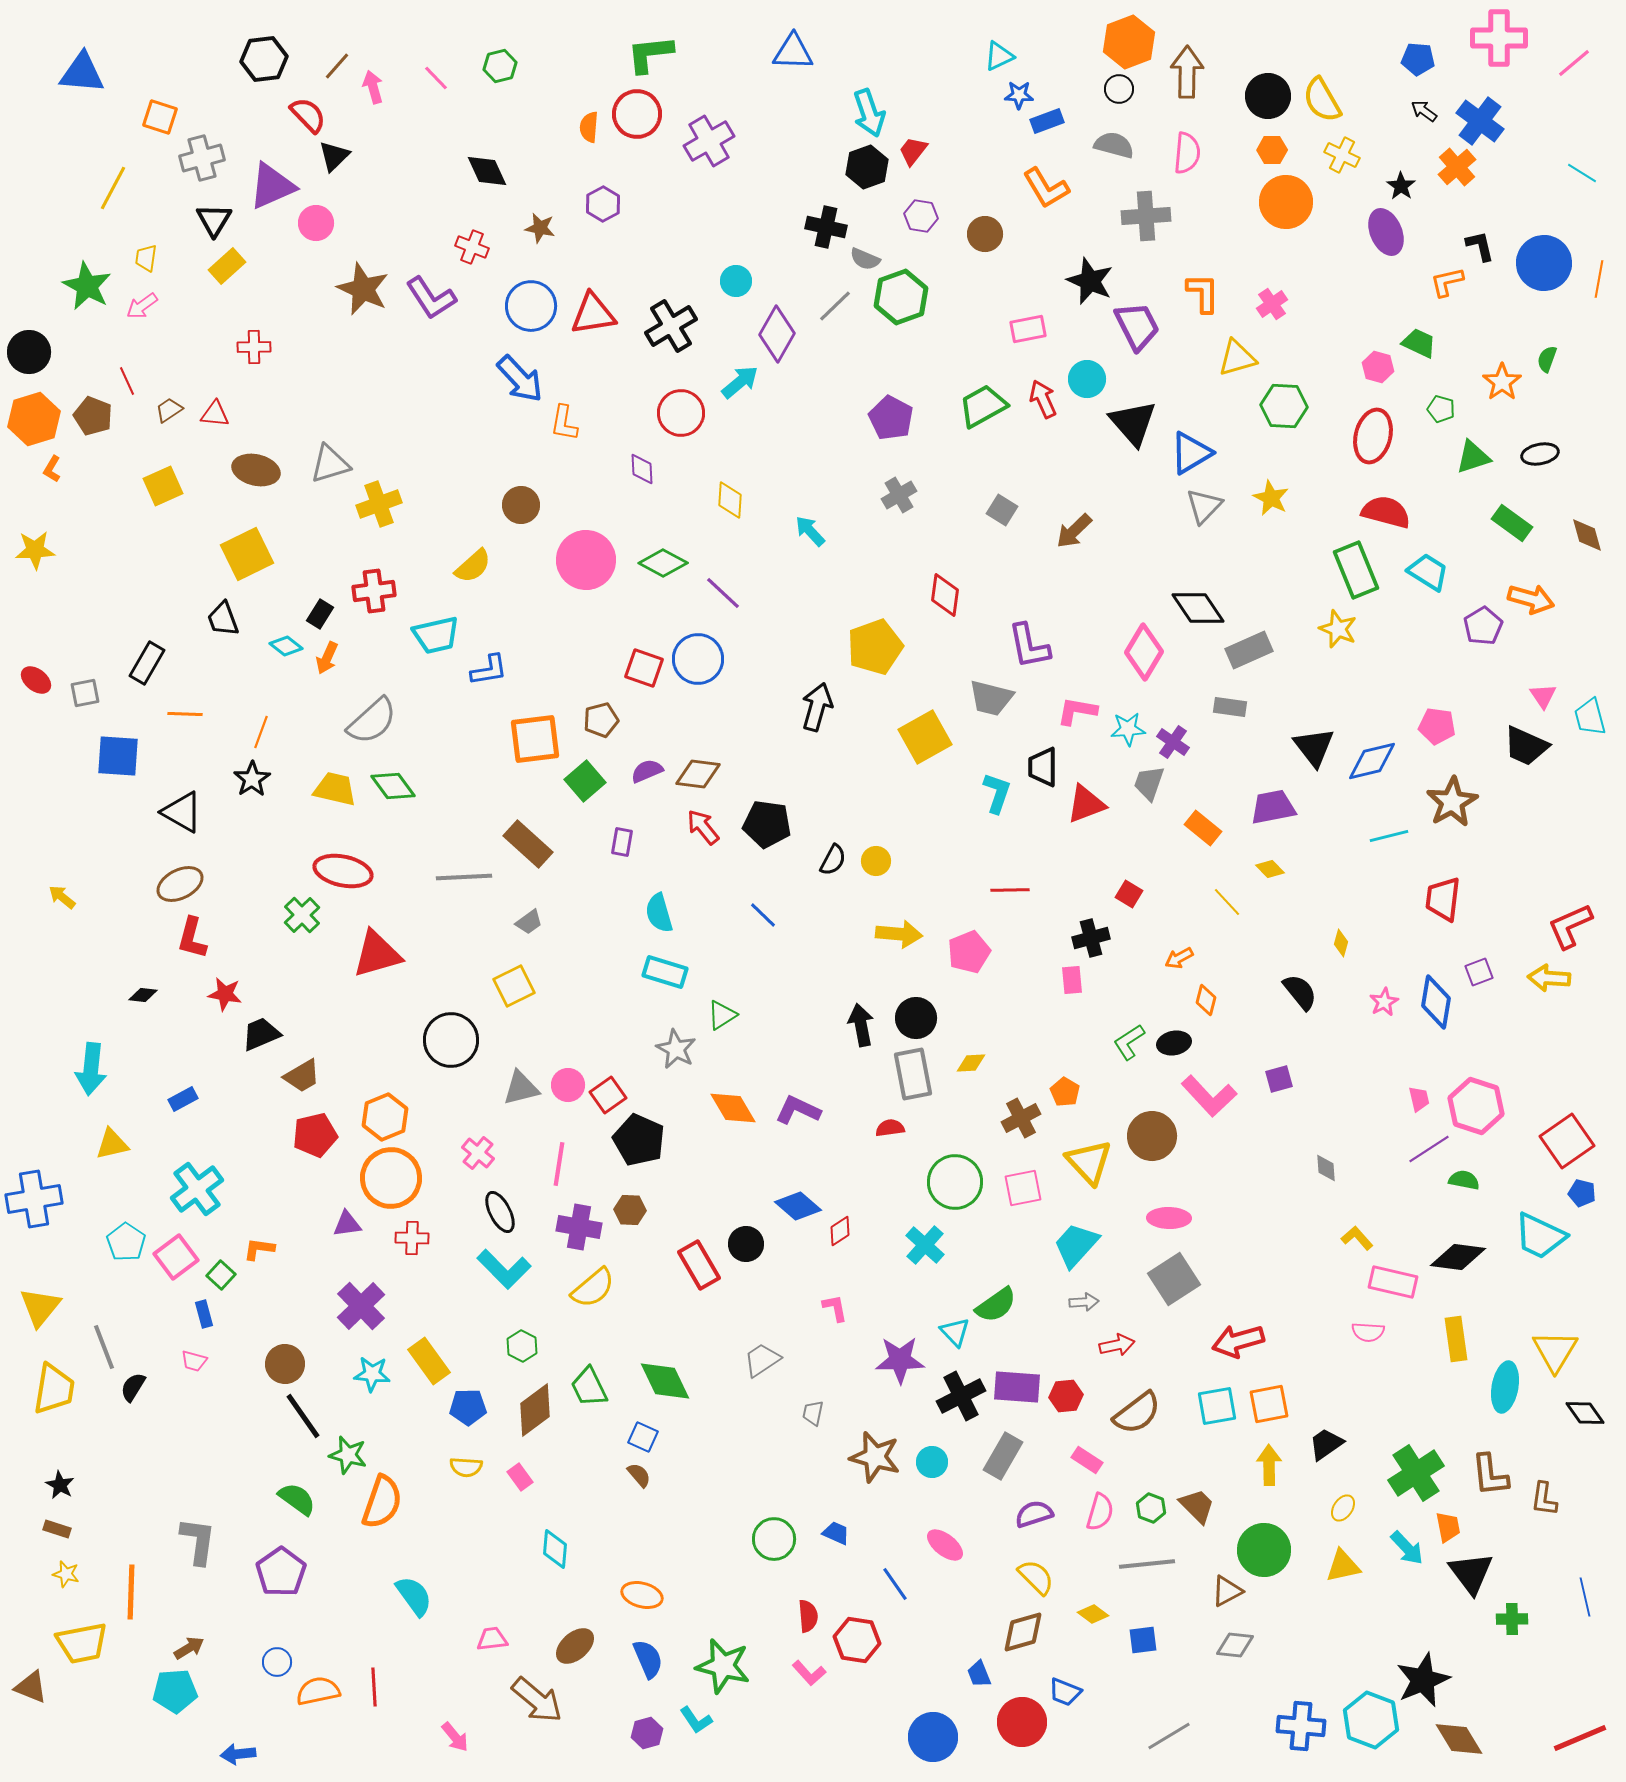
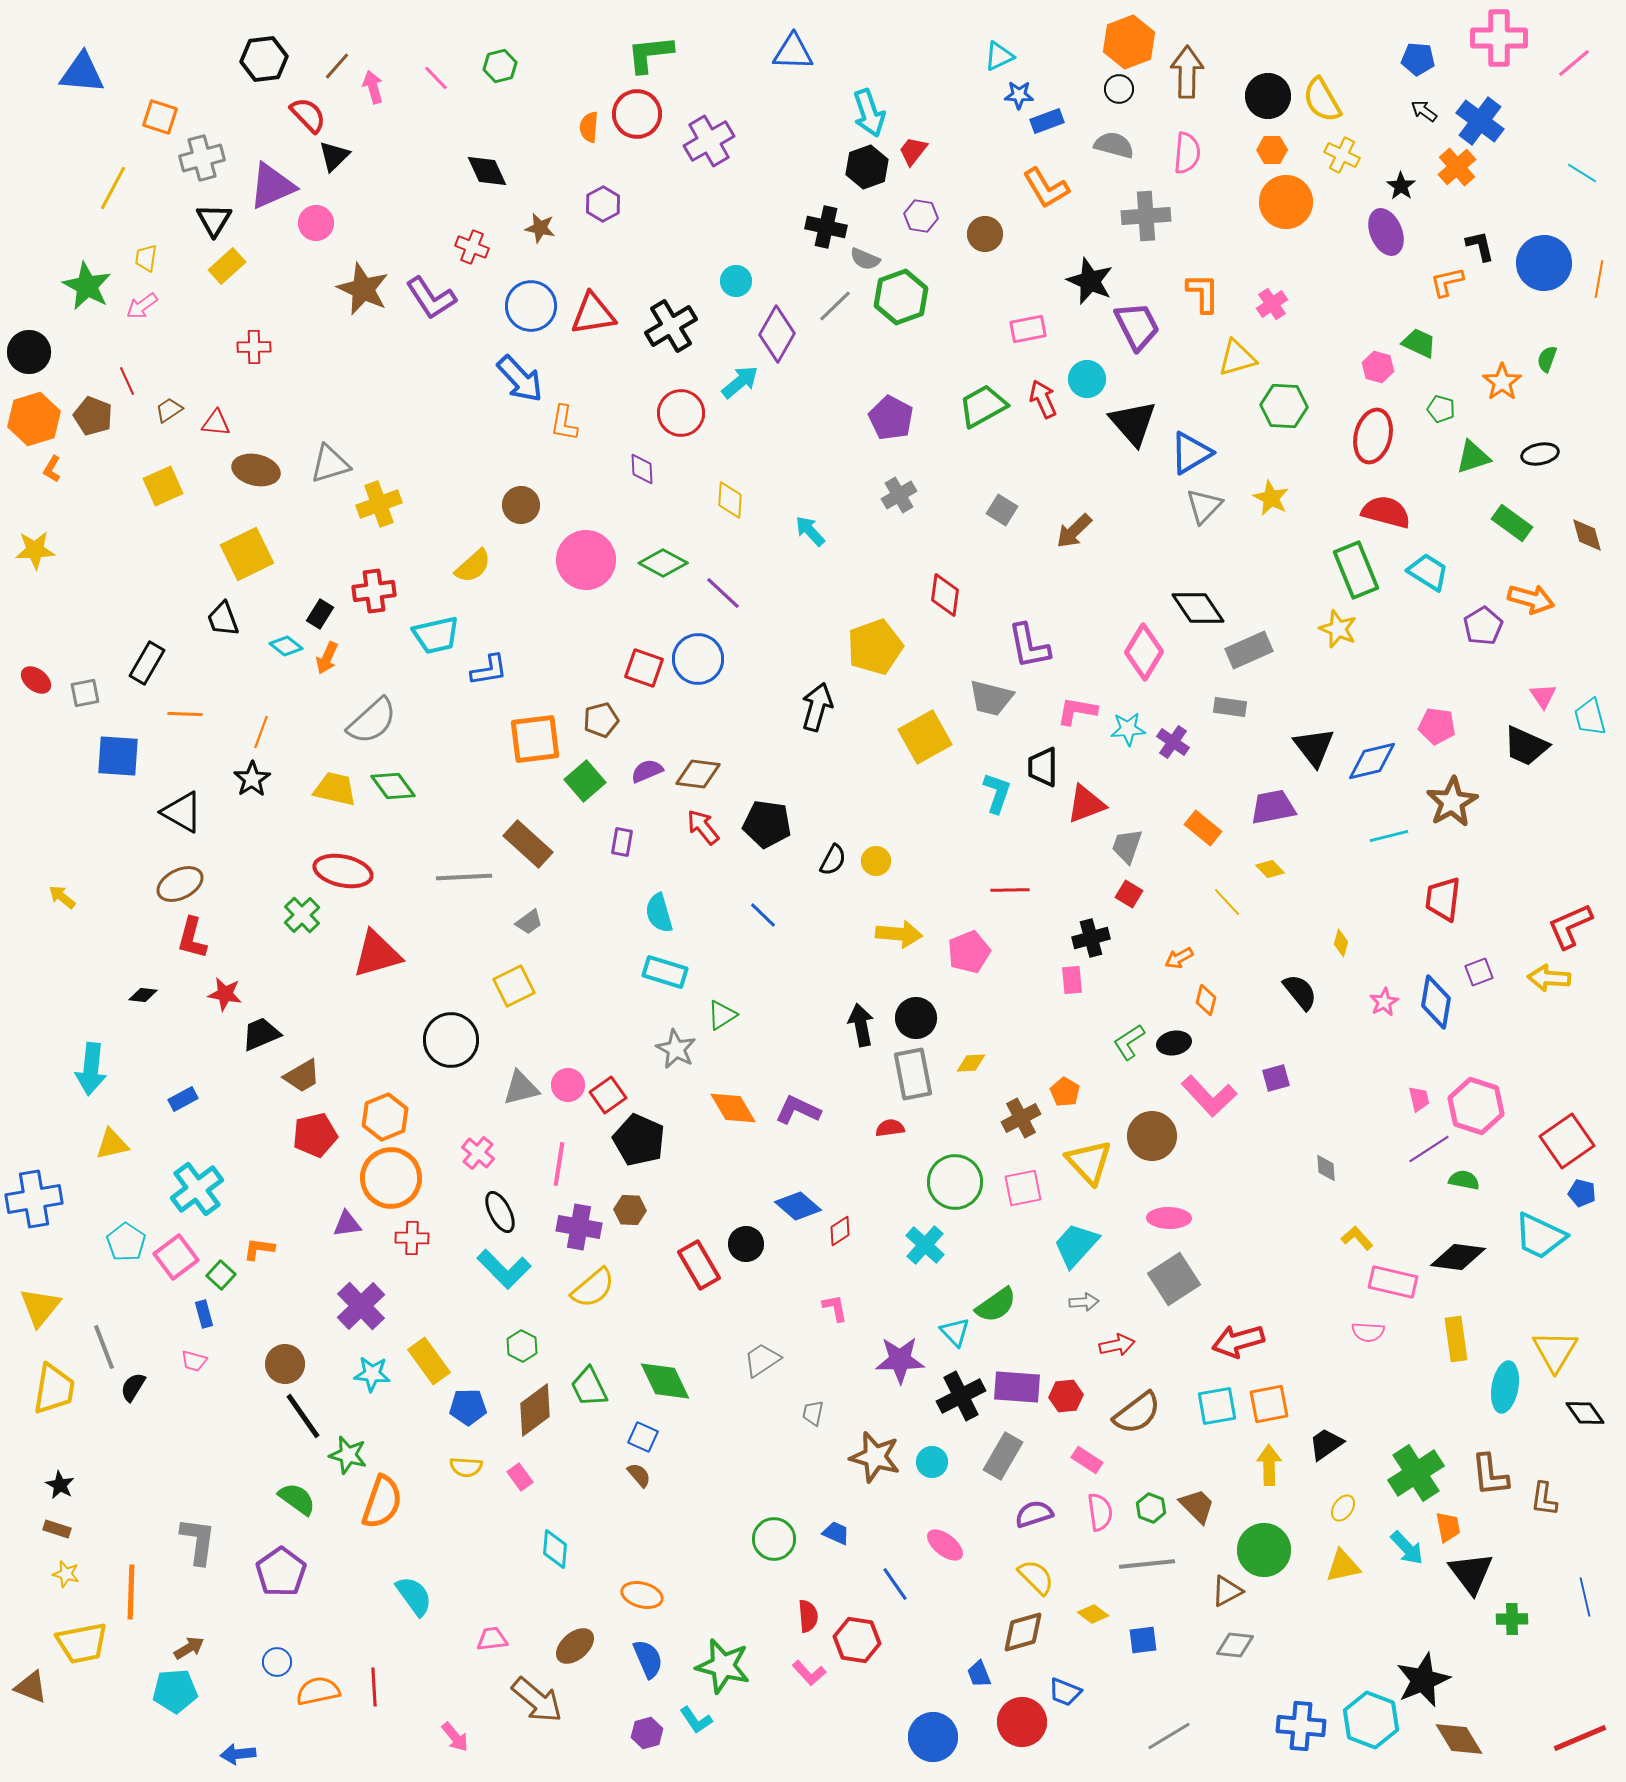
red triangle at (215, 414): moved 1 px right, 9 px down
gray trapezoid at (1149, 783): moved 22 px left, 63 px down
purple square at (1279, 1079): moved 3 px left, 1 px up
pink semicircle at (1100, 1512): rotated 24 degrees counterclockwise
